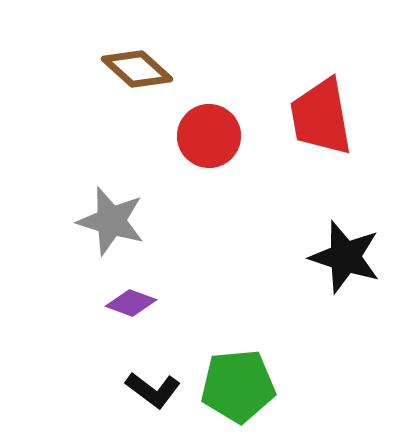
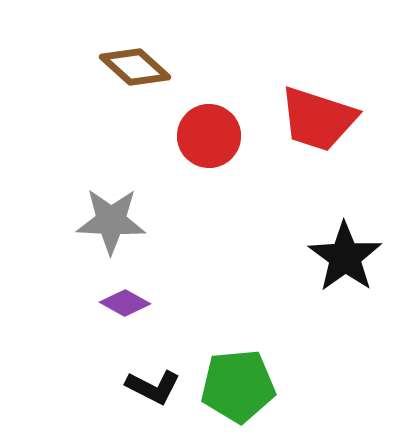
brown diamond: moved 2 px left, 2 px up
red trapezoid: moved 3 px left, 2 px down; rotated 62 degrees counterclockwise
gray star: rotated 14 degrees counterclockwise
black star: rotated 18 degrees clockwise
purple diamond: moved 6 px left; rotated 9 degrees clockwise
black L-shape: moved 3 px up; rotated 10 degrees counterclockwise
